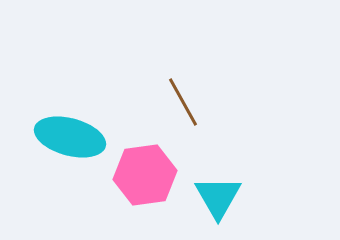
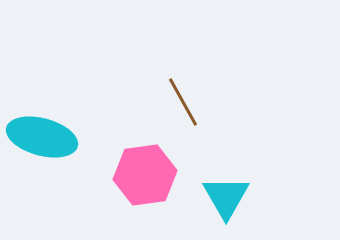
cyan ellipse: moved 28 px left
cyan triangle: moved 8 px right
